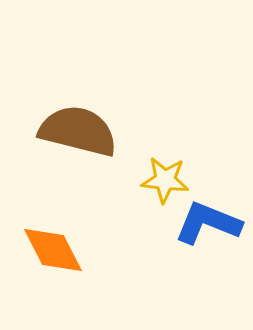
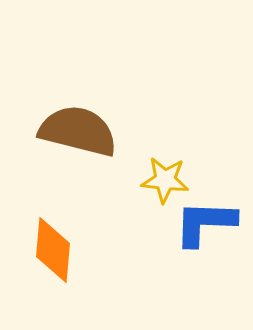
blue L-shape: moved 3 px left; rotated 20 degrees counterclockwise
orange diamond: rotated 32 degrees clockwise
